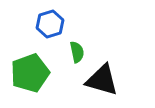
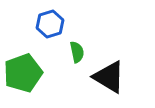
green pentagon: moved 7 px left
black triangle: moved 7 px right, 3 px up; rotated 15 degrees clockwise
